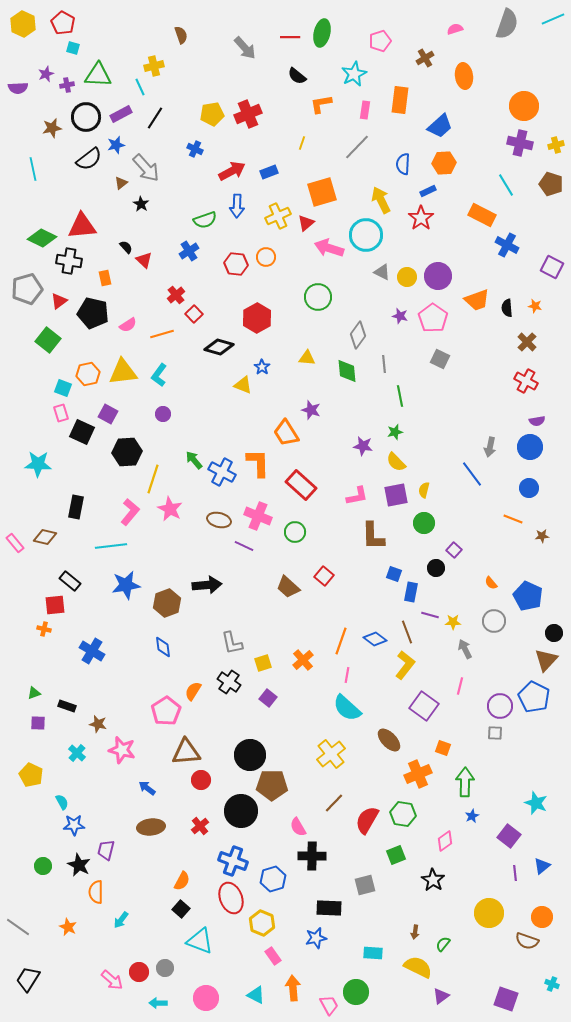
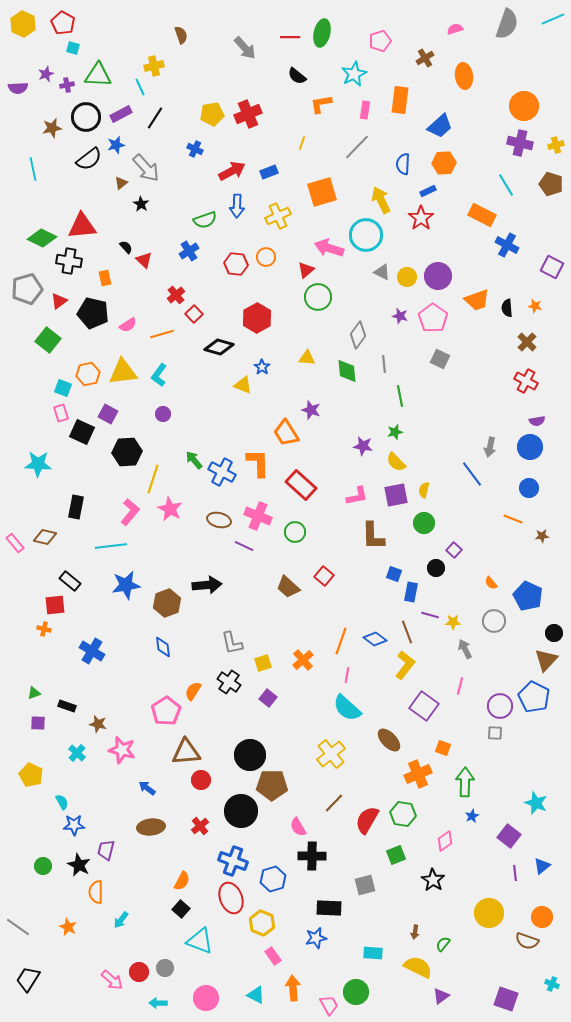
red triangle at (306, 223): moved 47 px down
